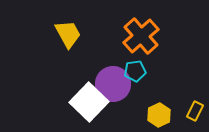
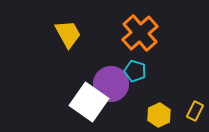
orange cross: moved 1 px left, 3 px up
cyan pentagon: rotated 25 degrees clockwise
purple circle: moved 2 px left
white square: rotated 9 degrees counterclockwise
